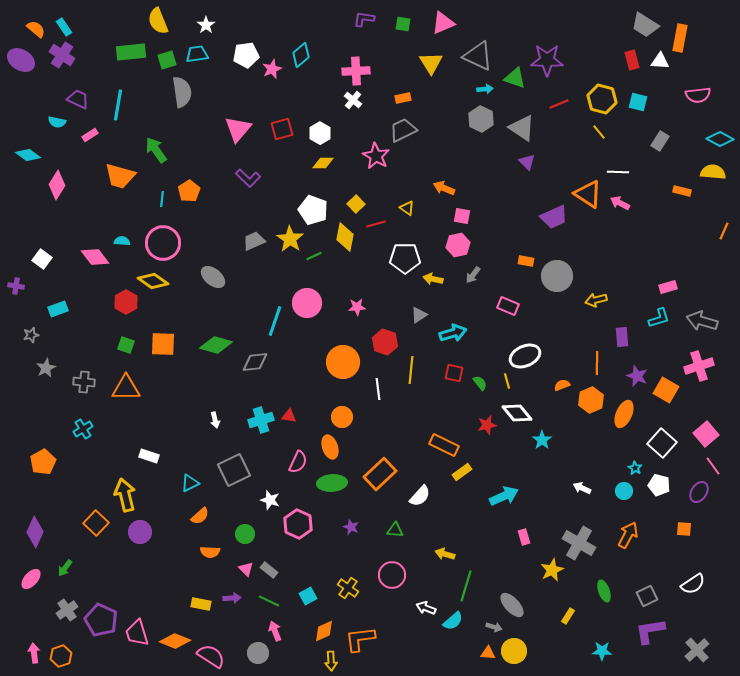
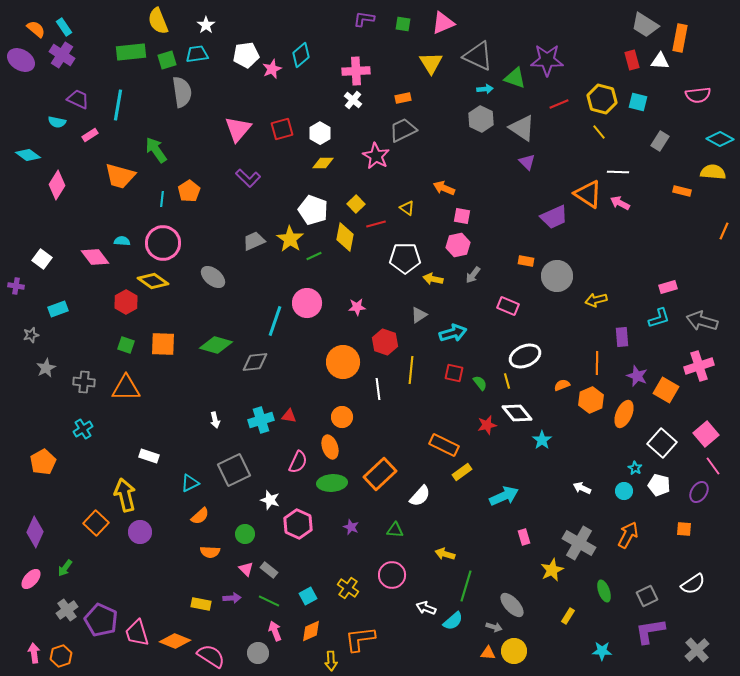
orange diamond at (324, 631): moved 13 px left
